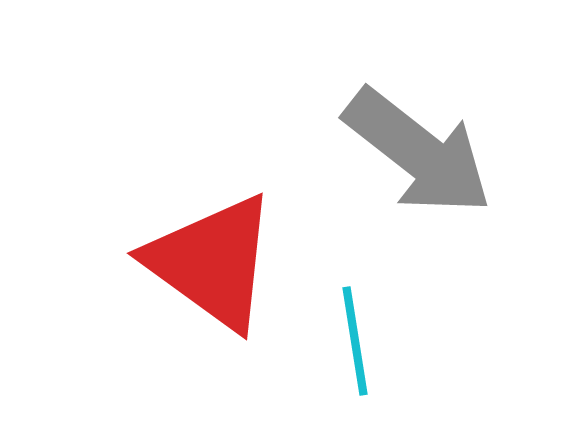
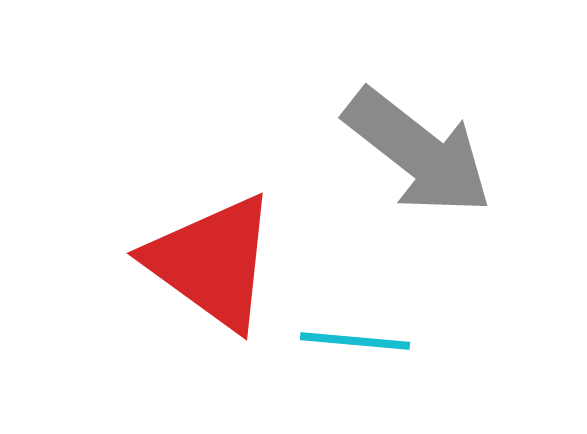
cyan line: rotated 76 degrees counterclockwise
